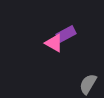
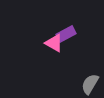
gray semicircle: moved 2 px right
